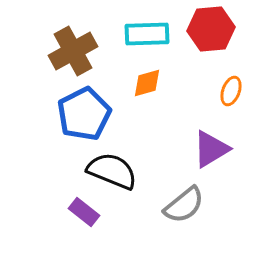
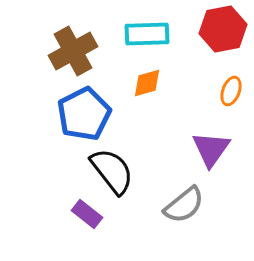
red hexagon: moved 12 px right; rotated 6 degrees counterclockwise
purple triangle: rotated 24 degrees counterclockwise
black semicircle: rotated 30 degrees clockwise
purple rectangle: moved 3 px right, 2 px down
